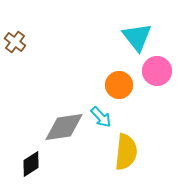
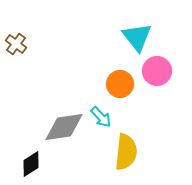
brown cross: moved 1 px right, 2 px down
orange circle: moved 1 px right, 1 px up
